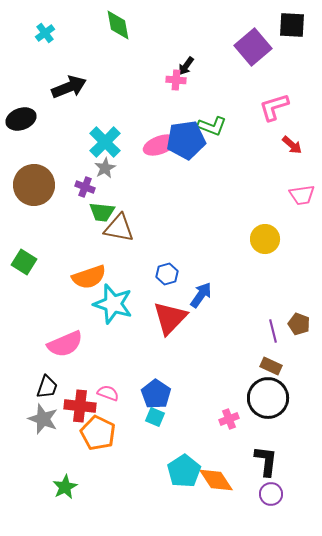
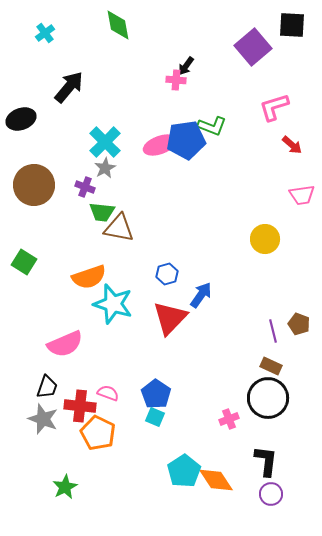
black arrow at (69, 87): rotated 28 degrees counterclockwise
